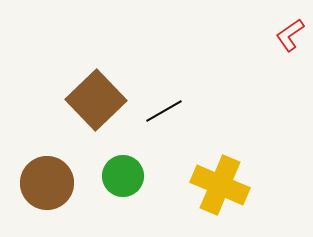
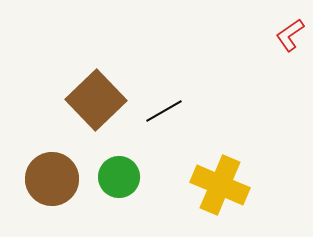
green circle: moved 4 px left, 1 px down
brown circle: moved 5 px right, 4 px up
